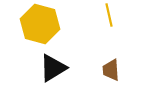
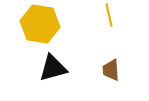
yellow hexagon: rotated 6 degrees counterclockwise
black triangle: rotated 16 degrees clockwise
